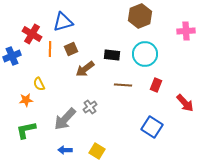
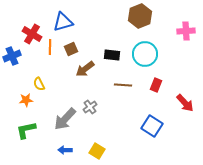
orange line: moved 2 px up
blue square: moved 1 px up
